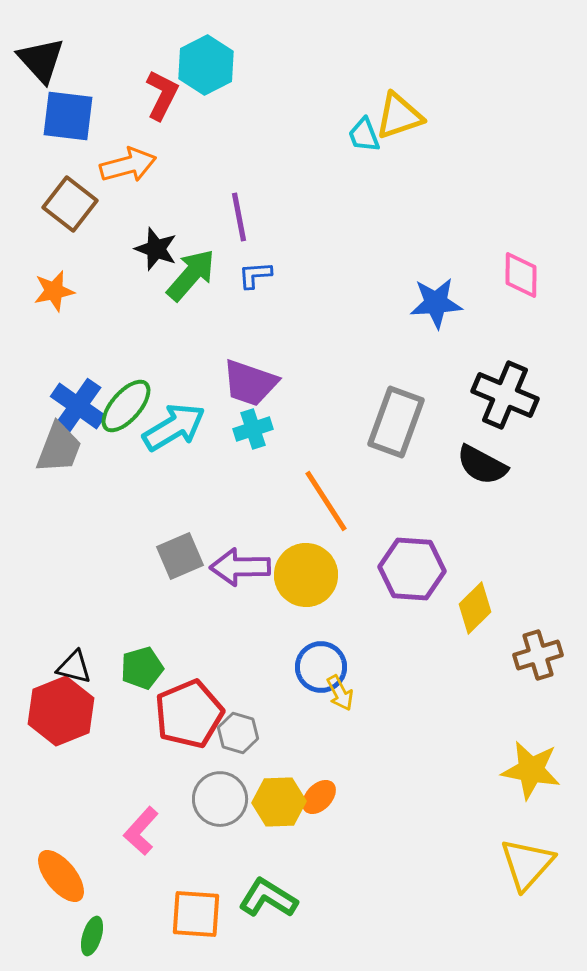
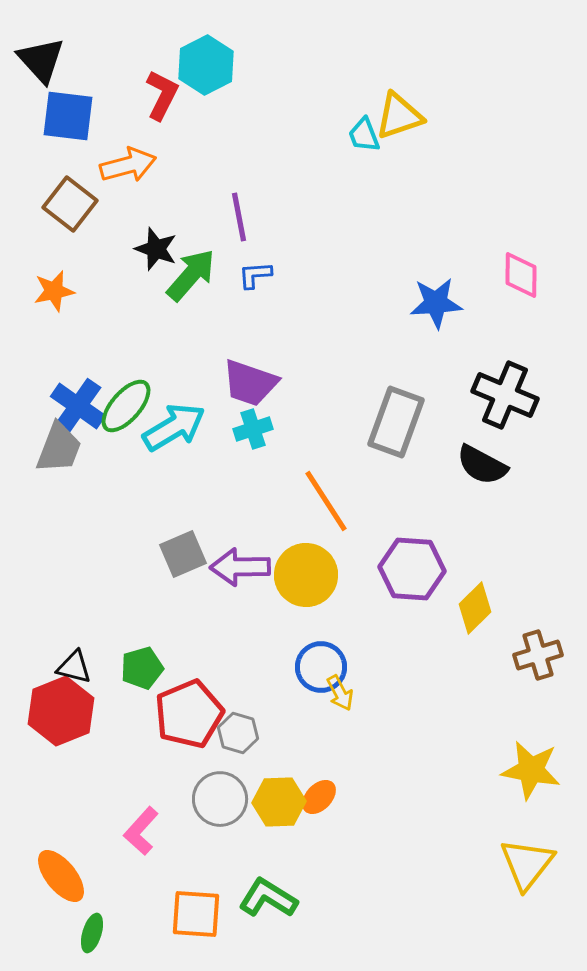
gray square at (180, 556): moved 3 px right, 2 px up
yellow triangle at (527, 864): rotated 4 degrees counterclockwise
green ellipse at (92, 936): moved 3 px up
